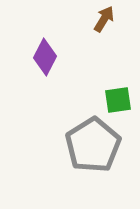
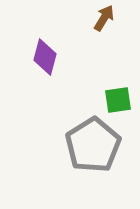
brown arrow: moved 1 px up
purple diamond: rotated 12 degrees counterclockwise
